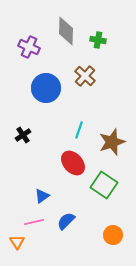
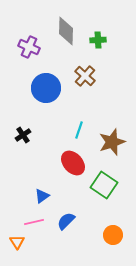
green cross: rotated 14 degrees counterclockwise
